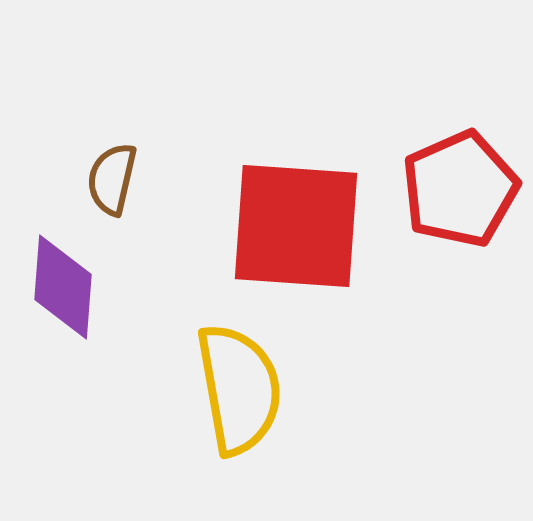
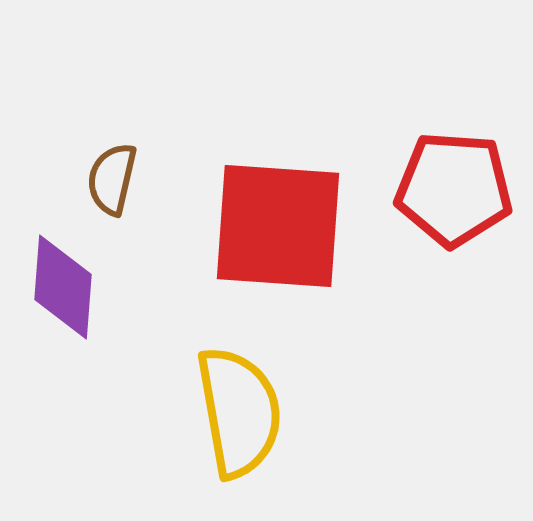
red pentagon: moved 6 px left; rotated 28 degrees clockwise
red square: moved 18 px left
yellow semicircle: moved 23 px down
